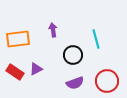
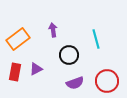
orange rectangle: rotated 30 degrees counterclockwise
black circle: moved 4 px left
red rectangle: rotated 66 degrees clockwise
